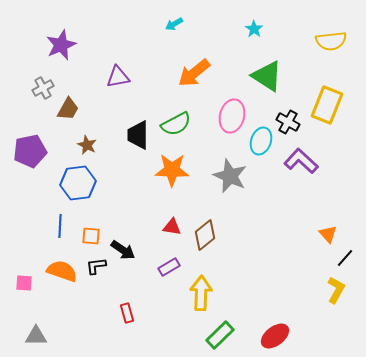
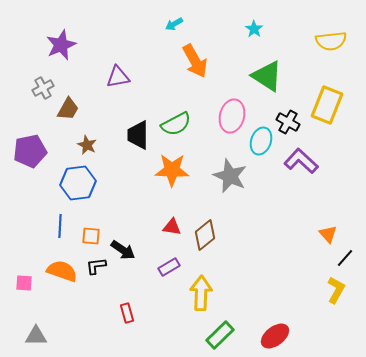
orange arrow: moved 1 px right, 12 px up; rotated 80 degrees counterclockwise
